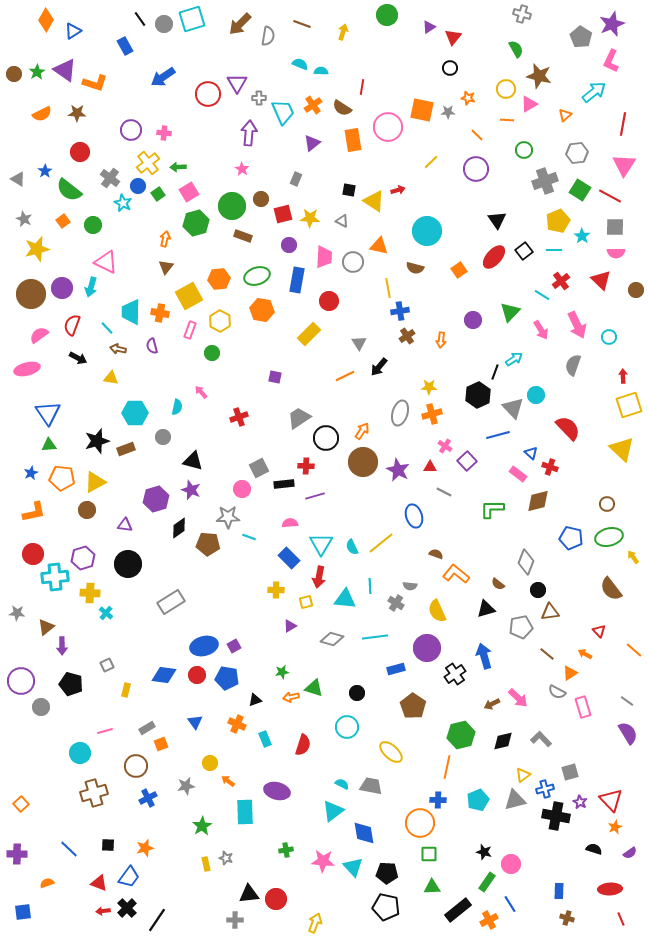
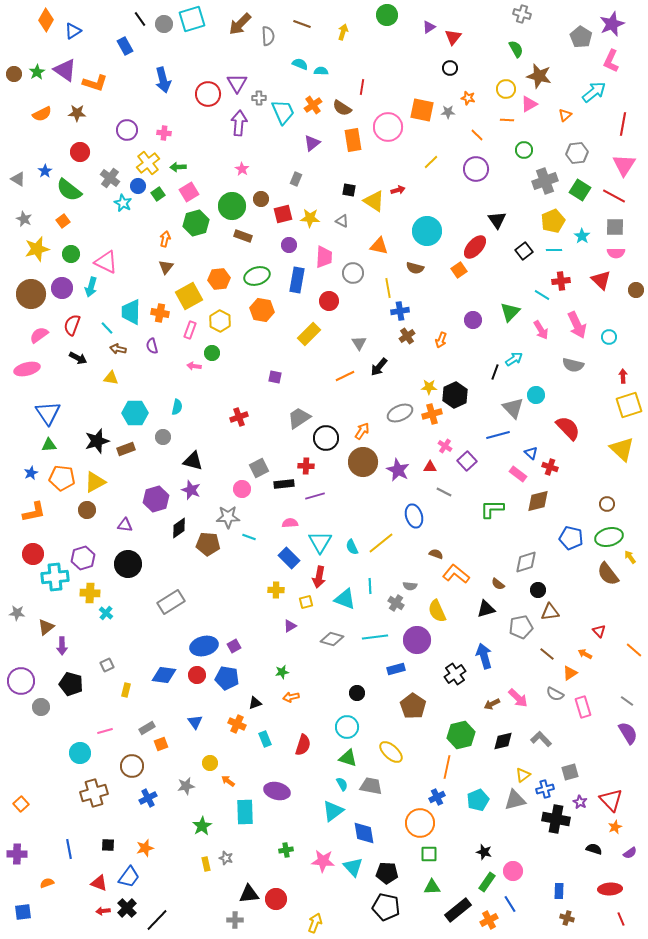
gray semicircle at (268, 36): rotated 12 degrees counterclockwise
blue arrow at (163, 77): moved 3 px down; rotated 70 degrees counterclockwise
purple circle at (131, 130): moved 4 px left
purple arrow at (249, 133): moved 10 px left, 10 px up
red line at (610, 196): moved 4 px right
yellow pentagon at (558, 221): moved 5 px left
green circle at (93, 225): moved 22 px left, 29 px down
red ellipse at (494, 257): moved 19 px left, 10 px up
gray circle at (353, 262): moved 11 px down
red cross at (561, 281): rotated 30 degrees clockwise
orange arrow at (441, 340): rotated 14 degrees clockwise
gray semicircle at (573, 365): rotated 95 degrees counterclockwise
pink arrow at (201, 392): moved 7 px left, 26 px up; rotated 40 degrees counterclockwise
black hexagon at (478, 395): moved 23 px left
gray ellipse at (400, 413): rotated 50 degrees clockwise
cyan triangle at (321, 544): moved 1 px left, 2 px up
yellow arrow at (633, 557): moved 3 px left
gray diamond at (526, 562): rotated 50 degrees clockwise
brown semicircle at (611, 589): moved 3 px left, 15 px up
cyan triangle at (345, 599): rotated 15 degrees clockwise
purple circle at (427, 648): moved 10 px left, 8 px up
green triangle at (314, 688): moved 34 px right, 70 px down
gray semicircle at (557, 692): moved 2 px left, 2 px down
black triangle at (255, 700): moved 3 px down
brown circle at (136, 766): moved 4 px left
cyan semicircle at (342, 784): rotated 32 degrees clockwise
blue cross at (438, 800): moved 1 px left, 3 px up; rotated 28 degrees counterclockwise
black cross at (556, 816): moved 3 px down
blue line at (69, 849): rotated 36 degrees clockwise
pink circle at (511, 864): moved 2 px right, 7 px down
black line at (157, 920): rotated 10 degrees clockwise
